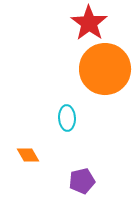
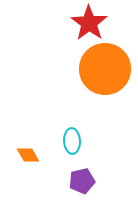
cyan ellipse: moved 5 px right, 23 px down
